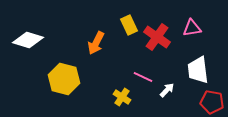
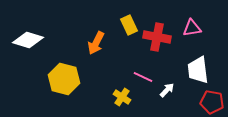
red cross: rotated 24 degrees counterclockwise
